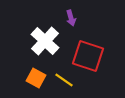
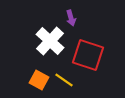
white cross: moved 5 px right
red square: moved 1 px up
orange square: moved 3 px right, 2 px down
